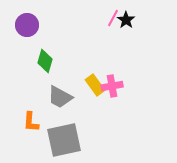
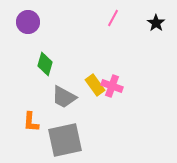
black star: moved 30 px right, 3 px down
purple circle: moved 1 px right, 3 px up
green diamond: moved 3 px down
pink cross: rotated 30 degrees clockwise
gray trapezoid: moved 4 px right
gray square: moved 1 px right
